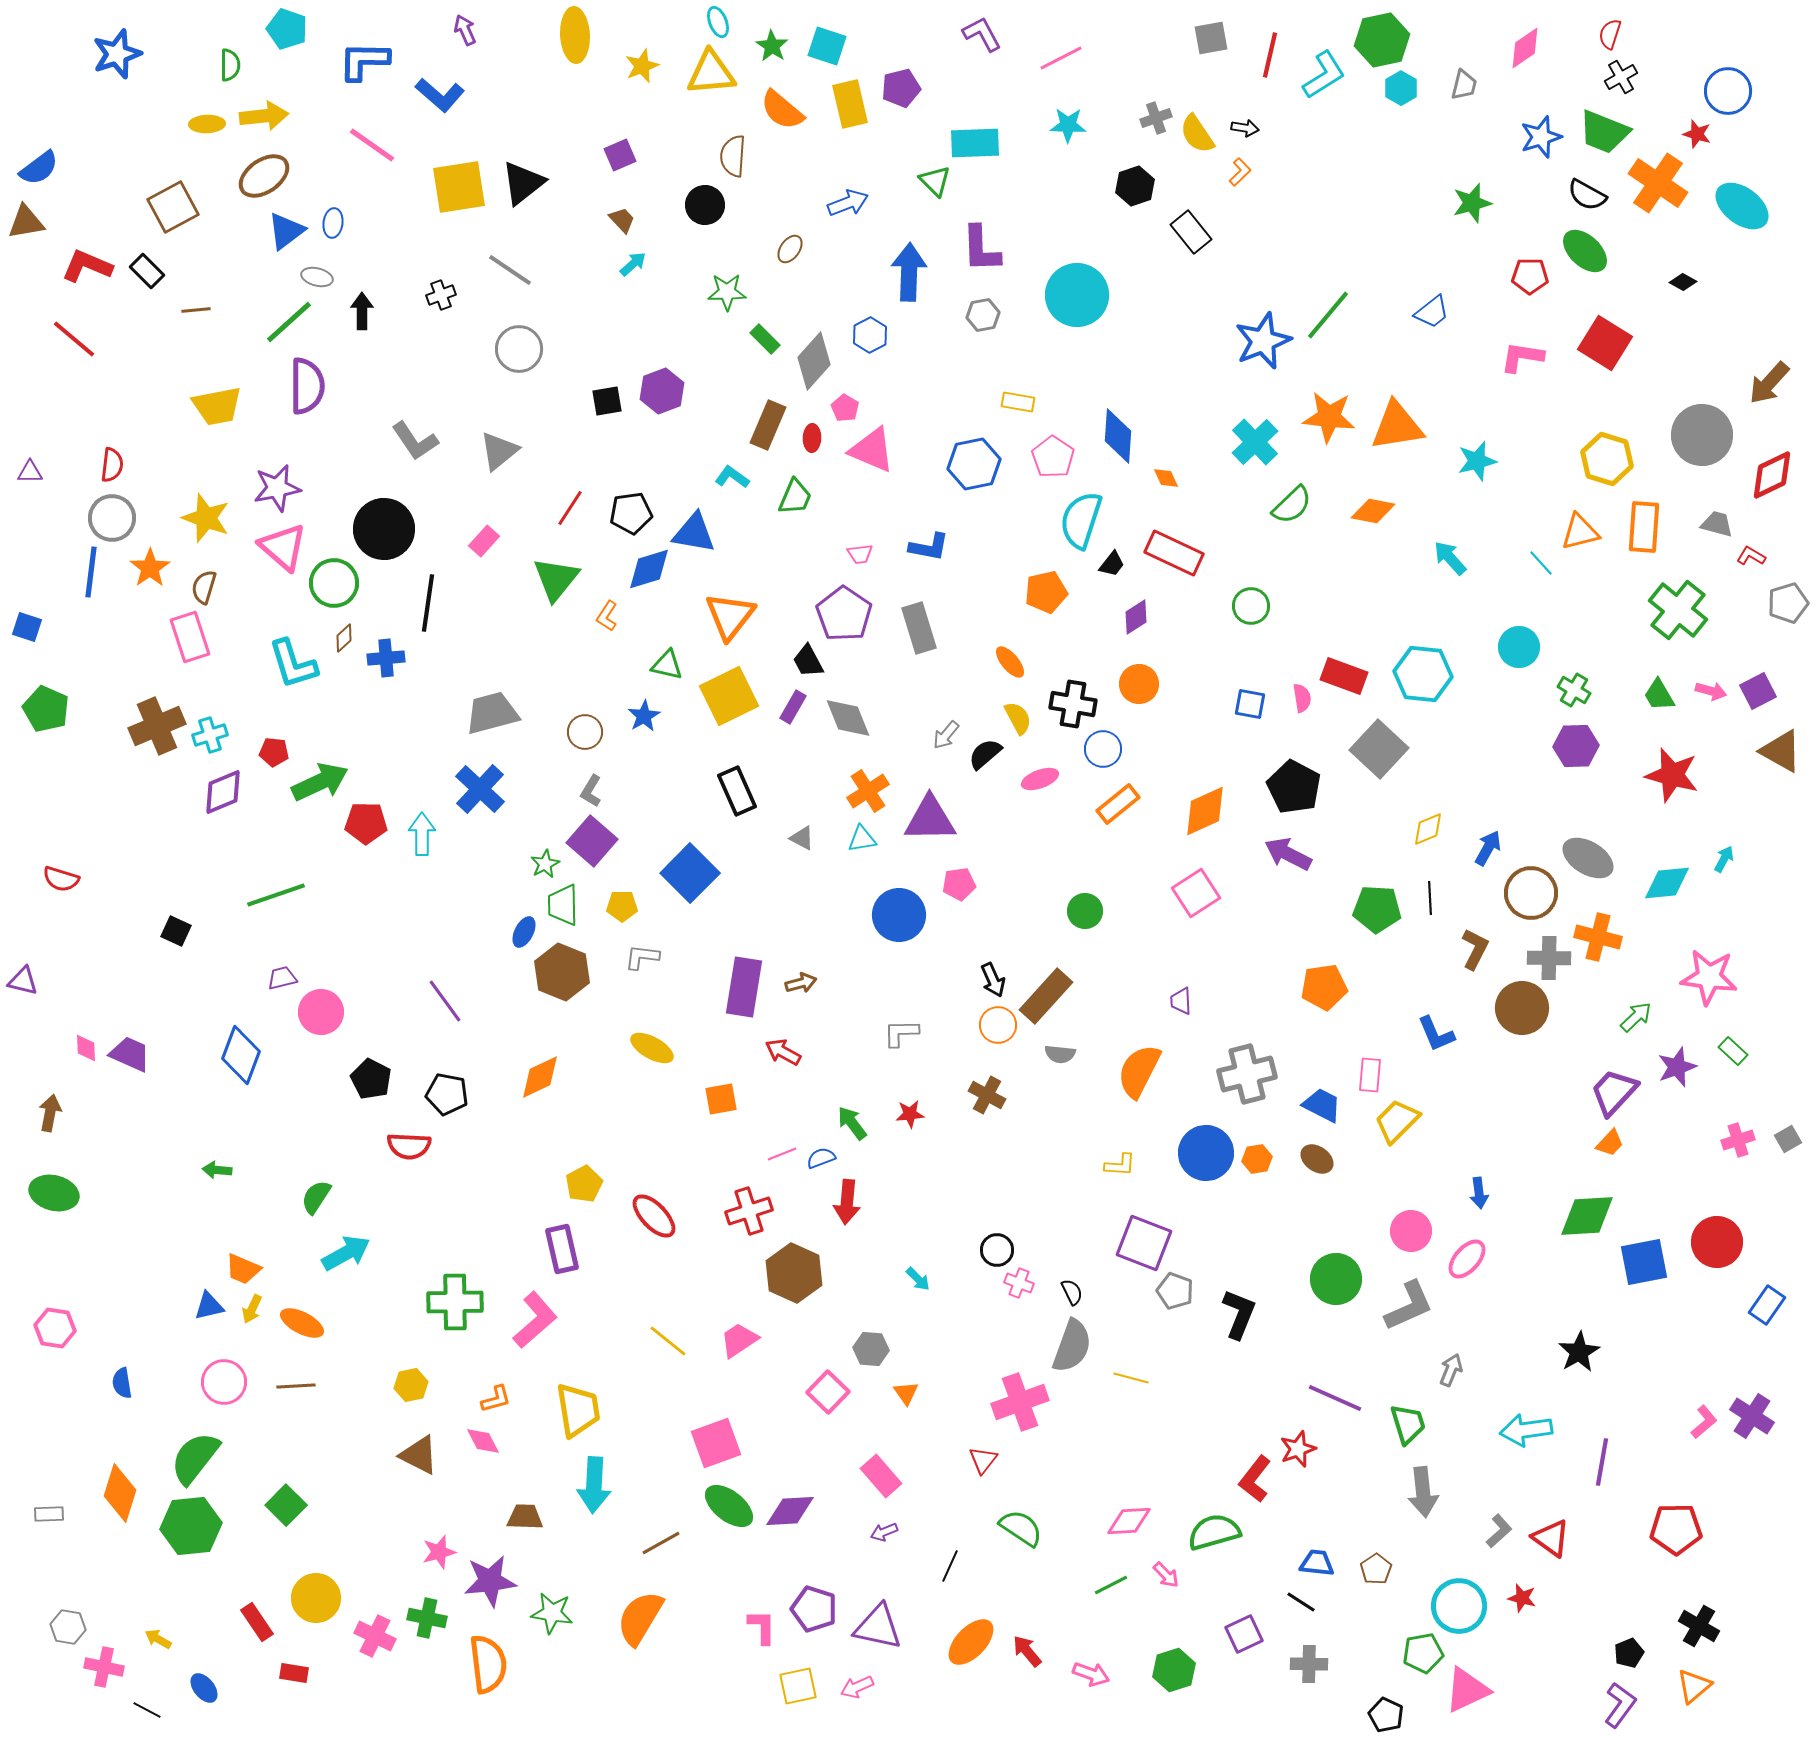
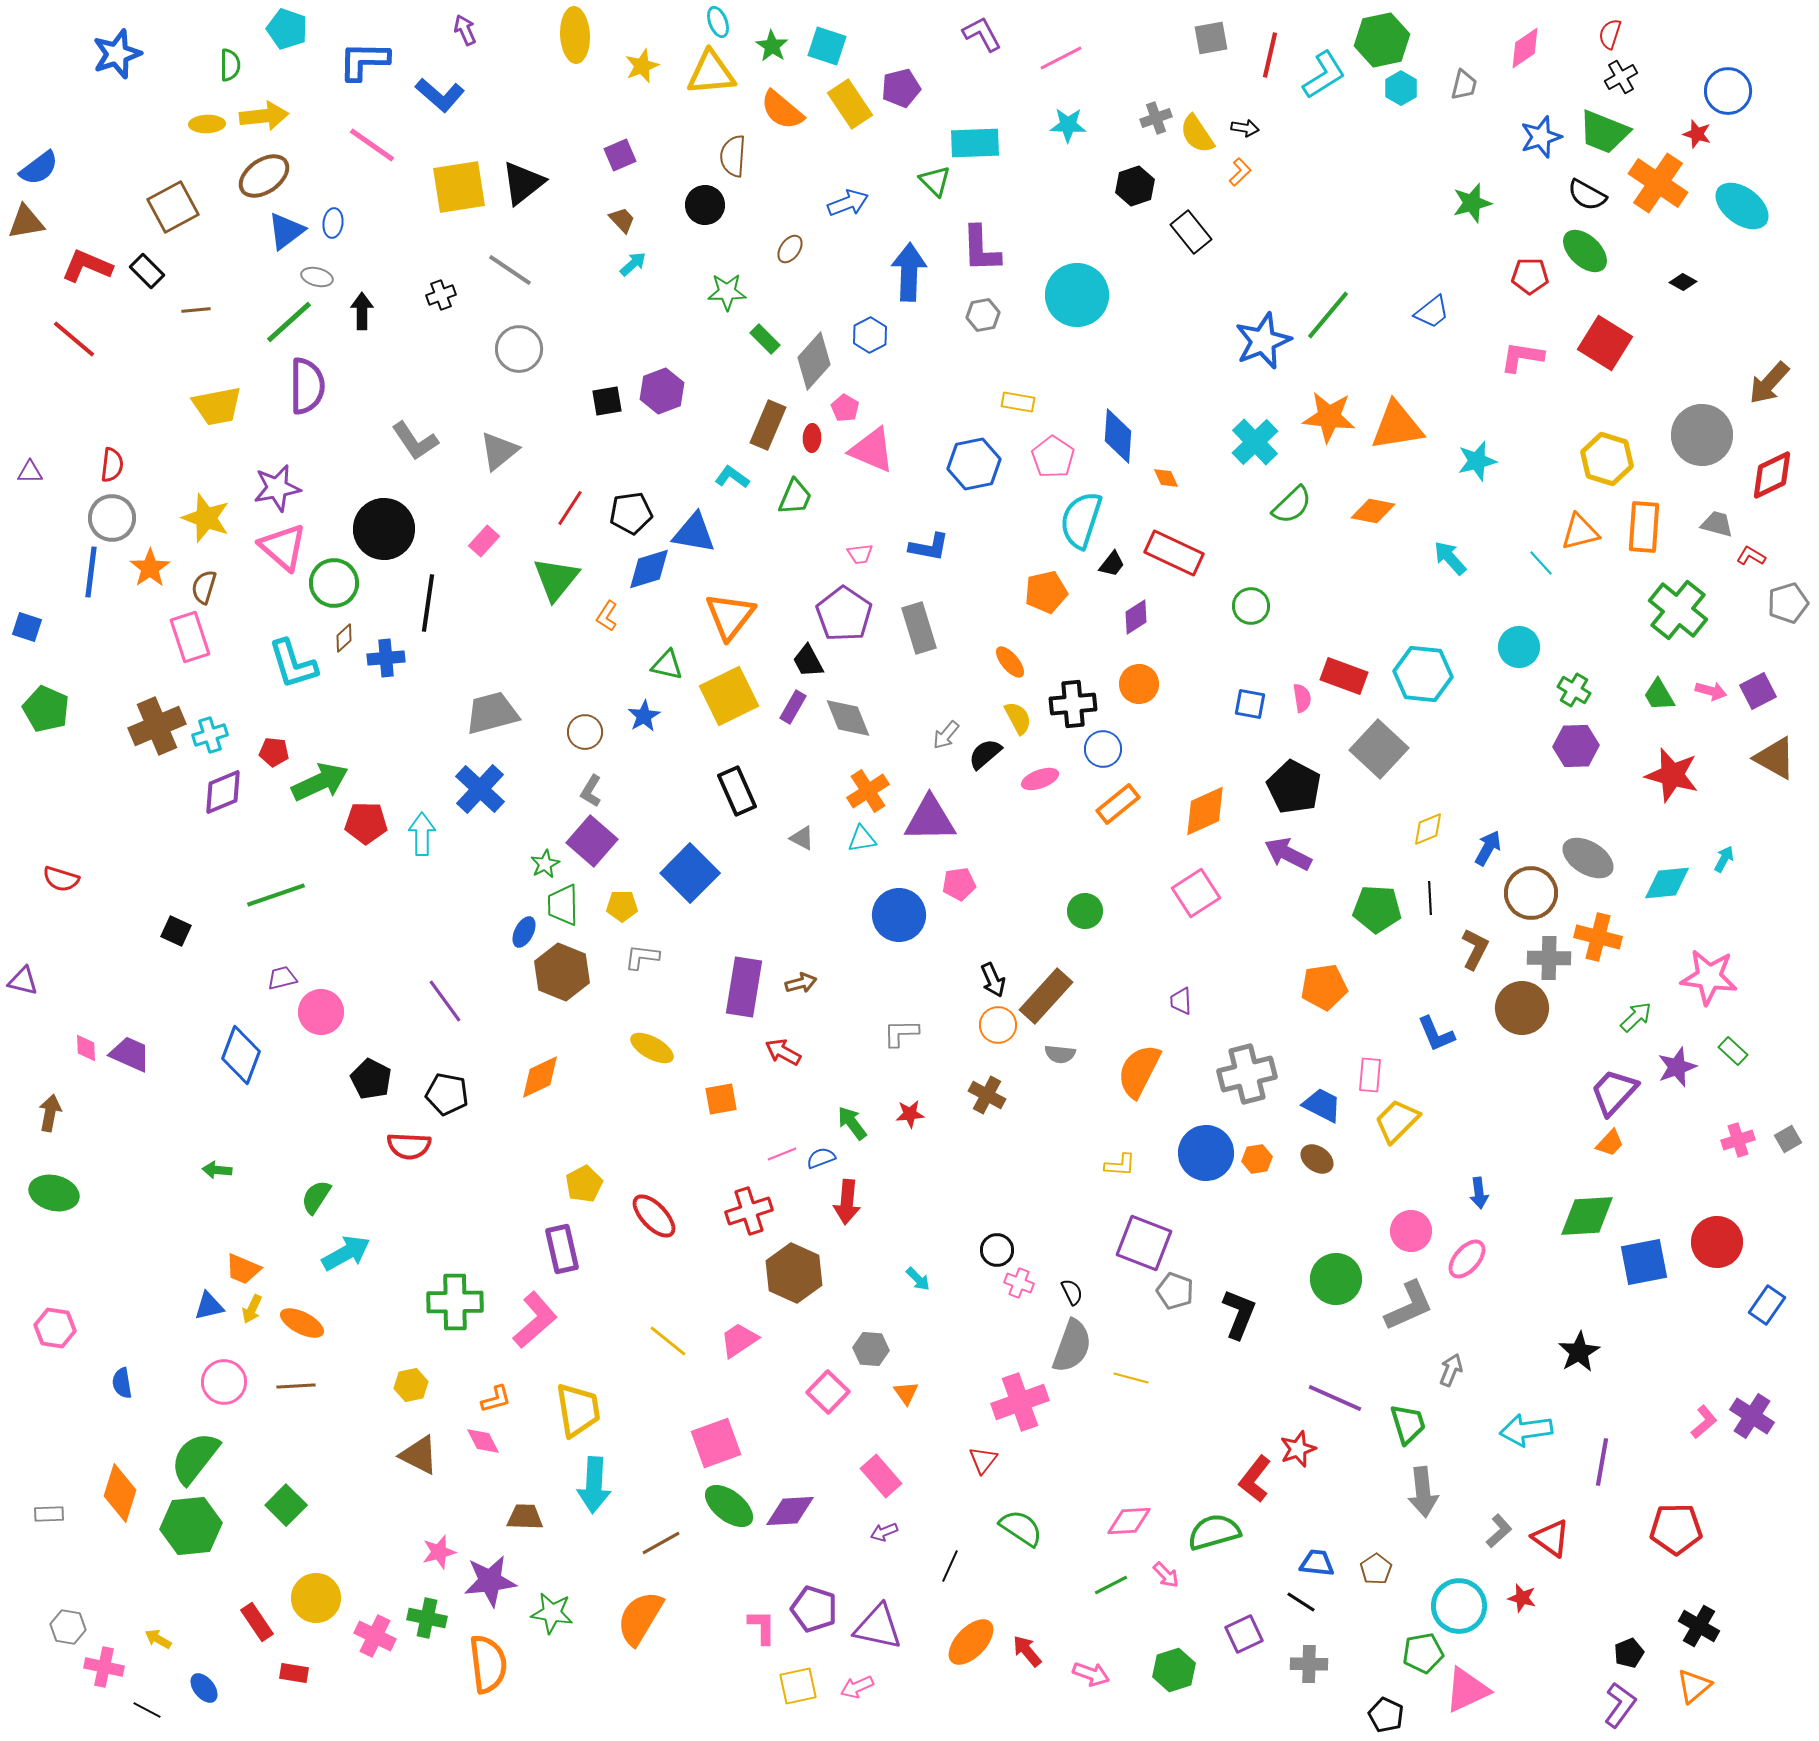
yellow rectangle at (850, 104): rotated 21 degrees counterclockwise
black cross at (1073, 704): rotated 15 degrees counterclockwise
brown triangle at (1781, 751): moved 6 px left, 7 px down
